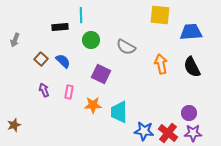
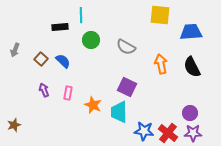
gray arrow: moved 10 px down
purple square: moved 26 px right, 13 px down
pink rectangle: moved 1 px left, 1 px down
orange star: rotated 24 degrees clockwise
purple circle: moved 1 px right
